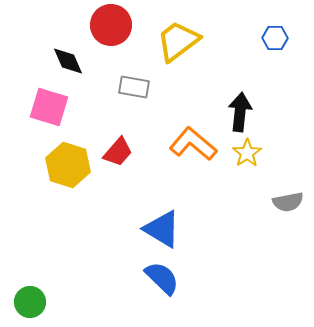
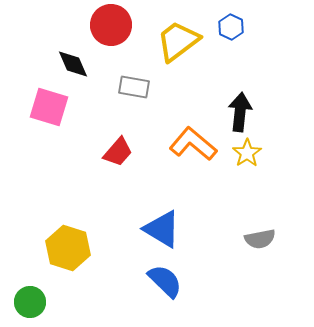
blue hexagon: moved 44 px left, 11 px up; rotated 25 degrees clockwise
black diamond: moved 5 px right, 3 px down
yellow hexagon: moved 83 px down
gray semicircle: moved 28 px left, 37 px down
blue semicircle: moved 3 px right, 3 px down
